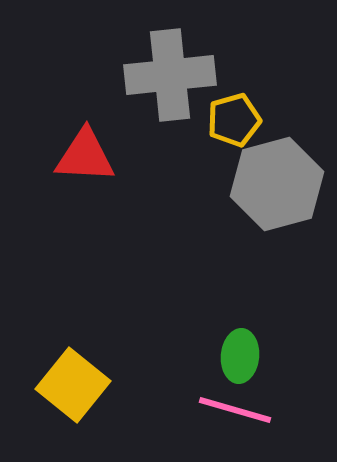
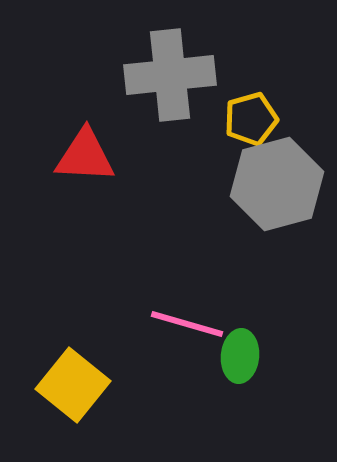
yellow pentagon: moved 17 px right, 1 px up
pink line: moved 48 px left, 86 px up
